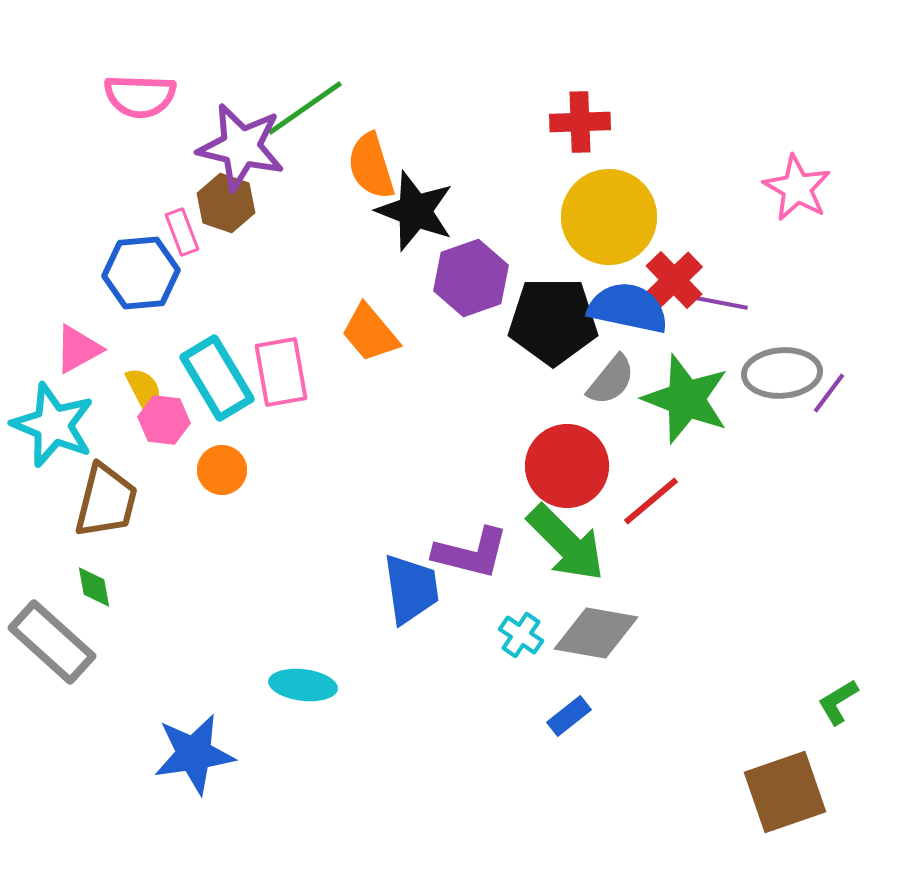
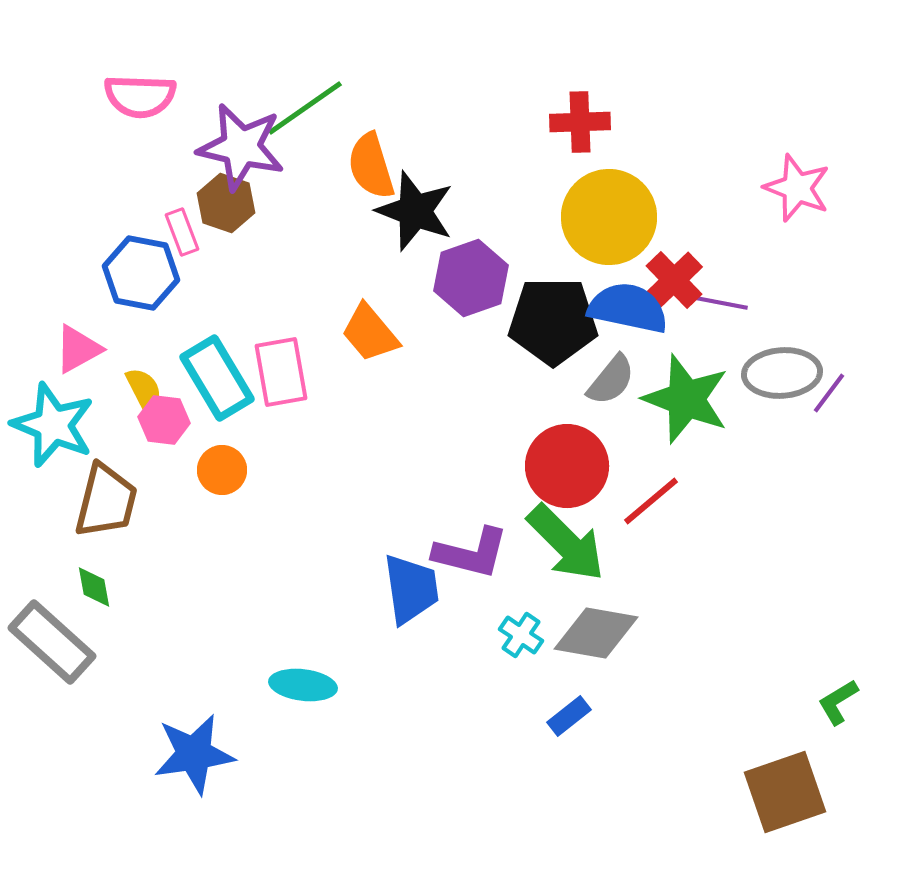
pink star at (797, 188): rotated 8 degrees counterclockwise
blue hexagon at (141, 273): rotated 16 degrees clockwise
